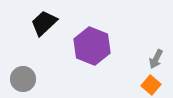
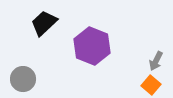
gray arrow: moved 2 px down
